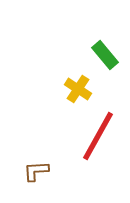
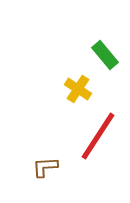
red line: rotated 4 degrees clockwise
brown L-shape: moved 9 px right, 4 px up
